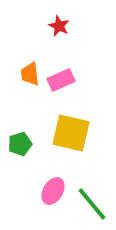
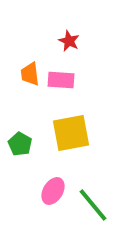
red star: moved 10 px right, 15 px down
pink rectangle: rotated 28 degrees clockwise
yellow square: rotated 24 degrees counterclockwise
green pentagon: rotated 25 degrees counterclockwise
green line: moved 1 px right, 1 px down
